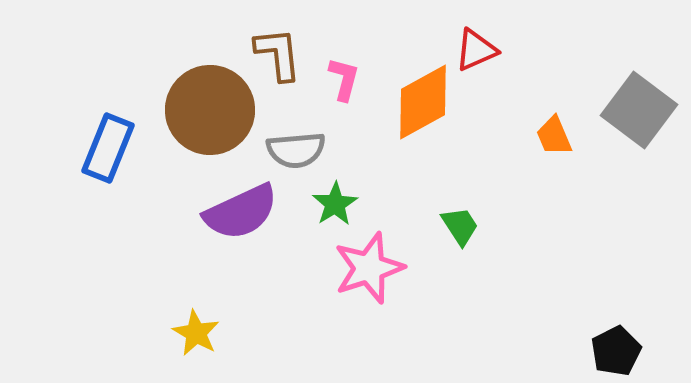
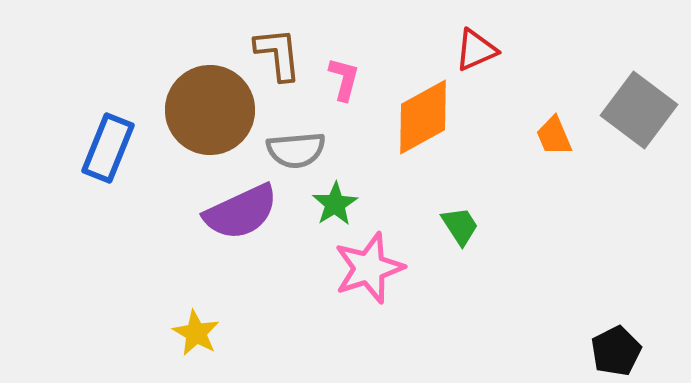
orange diamond: moved 15 px down
